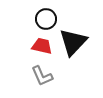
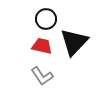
black triangle: moved 1 px right
gray L-shape: rotated 10 degrees counterclockwise
